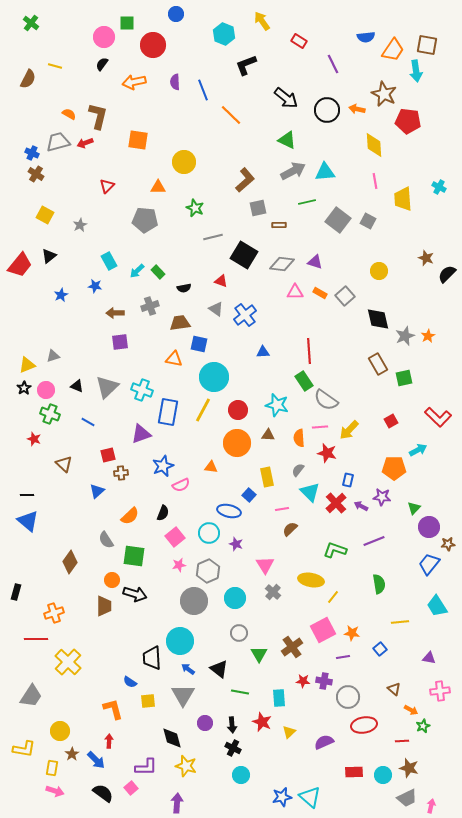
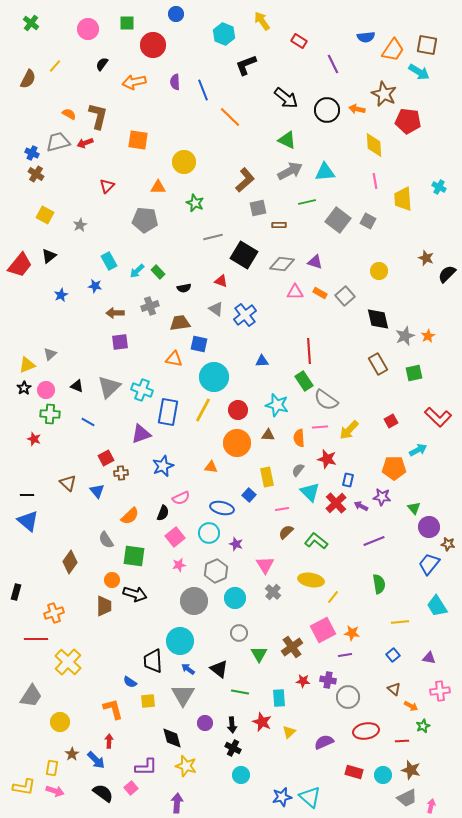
pink circle at (104, 37): moved 16 px left, 8 px up
yellow line at (55, 66): rotated 64 degrees counterclockwise
cyan arrow at (416, 71): moved 3 px right, 1 px down; rotated 50 degrees counterclockwise
orange line at (231, 115): moved 1 px left, 2 px down
gray arrow at (293, 171): moved 3 px left
green star at (195, 208): moved 5 px up
blue triangle at (263, 352): moved 1 px left, 9 px down
gray triangle at (53, 356): moved 3 px left, 2 px up; rotated 24 degrees counterclockwise
green square at (404, 378): moved 10 px right, 5 px up
gray triangle at (107, 387): moved 2 px right
green cross at (50, 414): rotated 18 degrees counterclockwise
red star at (327, 453): moved 6 px down
red square at (108, 455): moved 2 px left, 3 px down; rotated 14 degrees counterclockwise
brown triangle at (64, 464): moved 4 px right, 19 px down
pink semicircle at (181, 485): moved 13 px down
blue triangle at (97, 491): rotated 28 degrees counterclockwise
green triangle at (414, 508): rotated 24 degrees counterclockwise
blue ellipse at (229, 511): moved 7 px left, 3 px up
brown semicircle at (290, 529): moved 4 px left, 3 px down
brown star at (448, 544): rotated 16 degrees clockwise
green L-shape at (335, 550): moved 19 px left, 9 px up; rotated 20 degrees clockwise
gray hexagon at (208, 571): moved 8 px right
blue square at (380, 649): moved 13 px right, 6 px down
purple line at (343, 657): moved 2 px right, 2 px up
black trapezoid at (152, 658): moved 1 px right, 3 px down
purple cross at (324, 681): moved 4 px right, 1 px up
orange arrow at (411, 710): moved 4 px up
red ellipse at (364, 725): moved 2 px right, 6 px down
yellow circle at (60, 731): moved 9 px up
yellow L-shape at (24, 749): moved 38 px down
brown star at (409, 768): moved 2 px right, 2 px down
red rectangle at (354, 772): rotated 18 degrees clockwise
